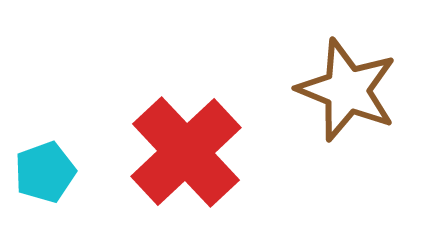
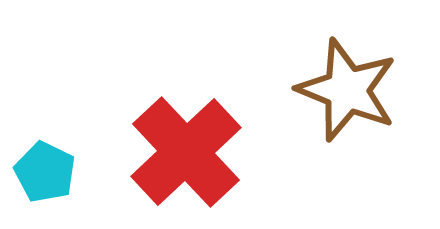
cyan pentagon: rotated 26 degrees counterclockwise
